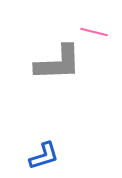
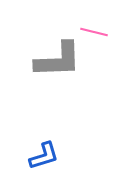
gray L-shape: moved 3 px up
